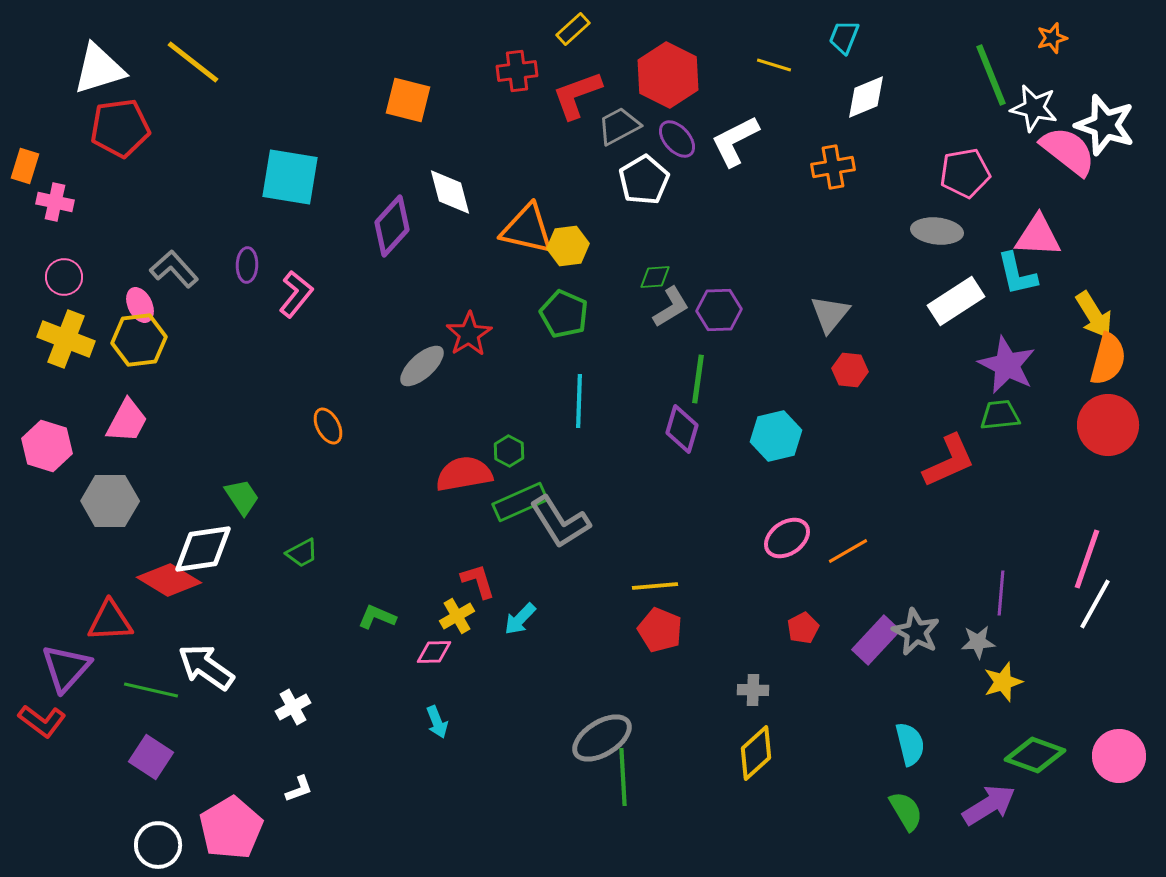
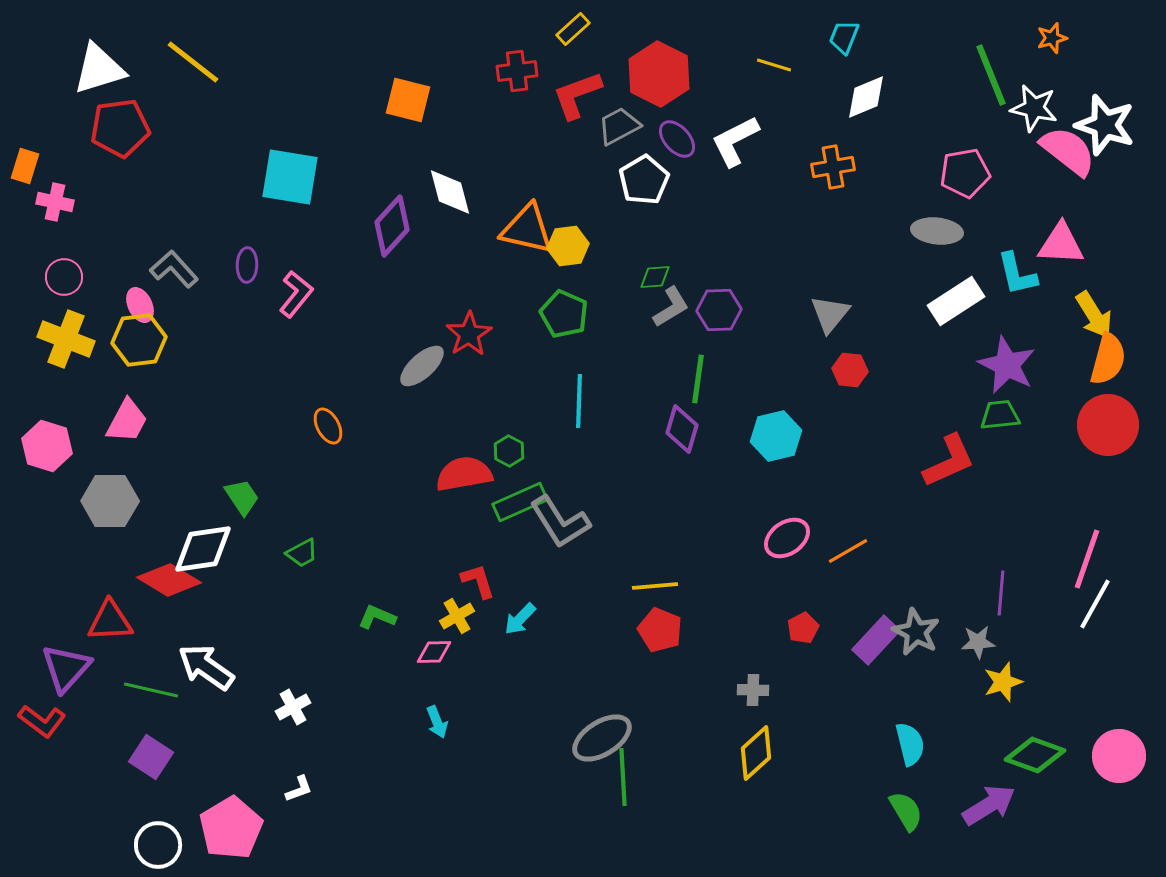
red hexagon at (668, 75): moved 9 px left, 1 px up
pink triangle at (1038, 236): moved 23 px right, 8 px down
